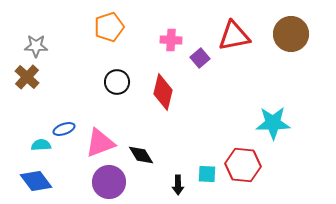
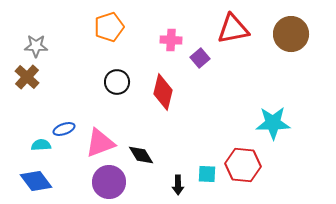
red triangle: moved 1 px left, 7 px up
